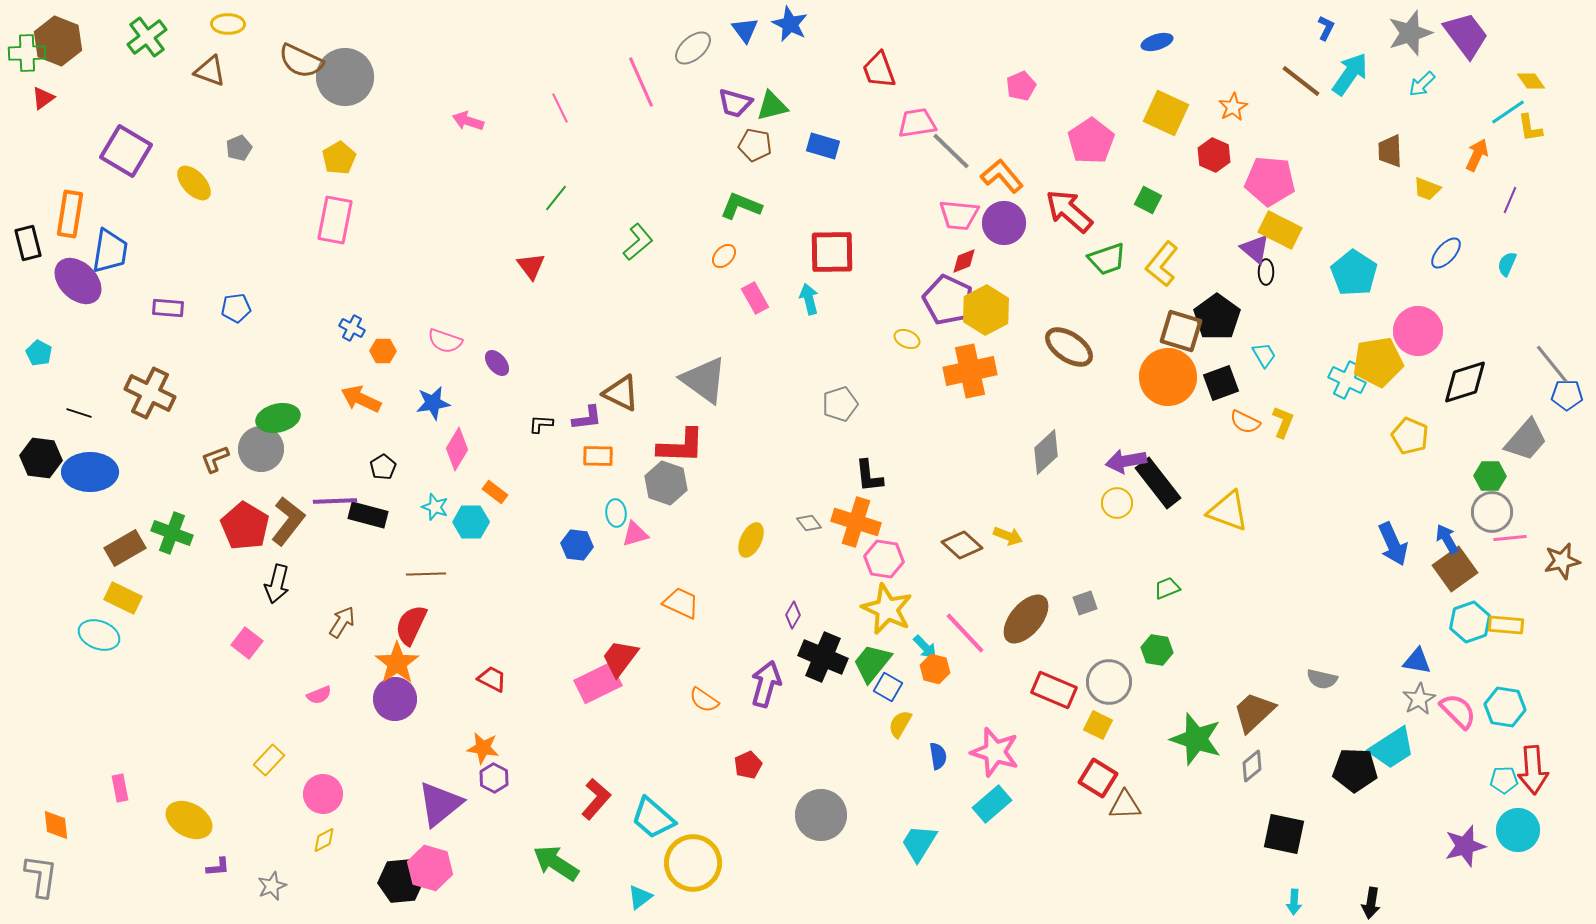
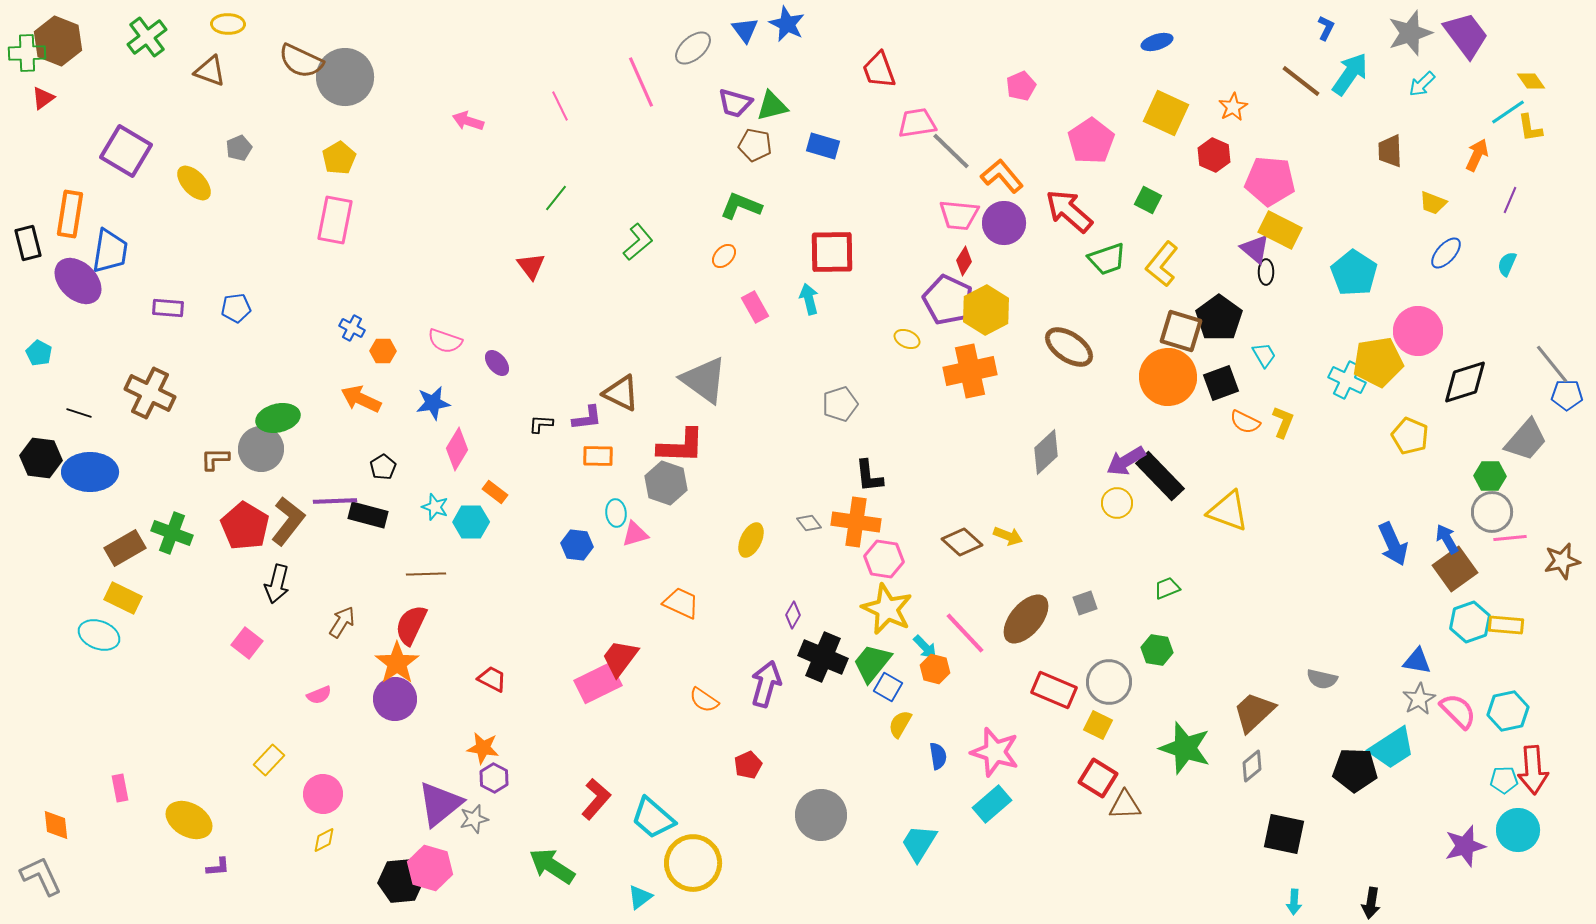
blue star at (790, 24): moved 3 px left
pink line at (560, 108): moved 2 px up
yellow trapezoid at (1427, 189): moved 6 px right, 14 px down
red diamond at (964, 261): rotated 36 degrees counterclockwise
pink rectangle at (755, 298): moved 9 px down
black pentagon at (1217, 317): moved 2 px right, 1 px down
brown L-shape at (215, 459): rotated 20 degrees clockwise
purple arrow at (1126, 461): rotated 21 degrees counterclockwise
black rectangle at (1158, 483): moved 2 px right, 7 px up; rotated 6 degrees counterclockwise
orange cross at (856, 522): rotated 9 degrees counterclockwise
brown diamond at (962, 545): moved 3 px up
cyan hexagon at (1505, 707): moved 3 px right, 4 px down; rotated 21 degrees counterclockwise
green star at (1196, 739): moved 11 px left, 9 px down
green arrow at (556, 863): moved 4 px left, 3 px down
gray L-shape at (41, 876): rotated 33 degrees counterclockwise
gray star at (272, 886): moved 202 px right, 67 px up; rotated 8 degrees clockwise
